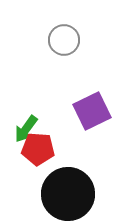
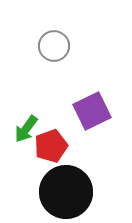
gray circle: moved 10 px left, 6 px down
red pentagon: moved 13 px right, 3 px up; rotated 24 degrees counterclockwise
black circle: moved 2 px left, 2 px up
